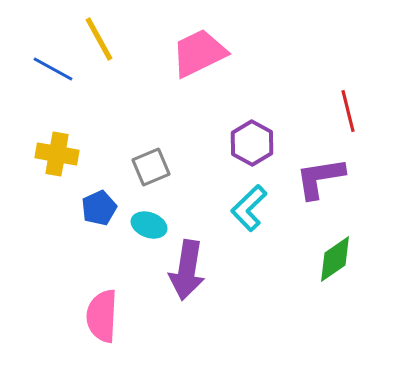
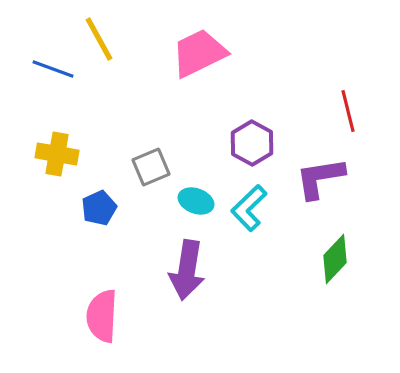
blue line: rotated 9 degrees counterclockwise
cyan ellipse: moved 47 px right, 24 px up
green diamond: rotated 12 degrees counterclockwise
